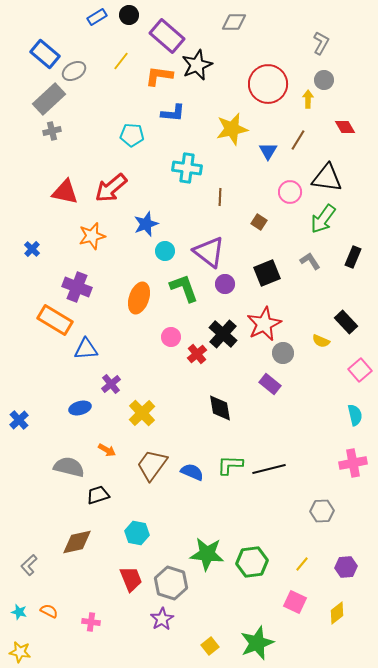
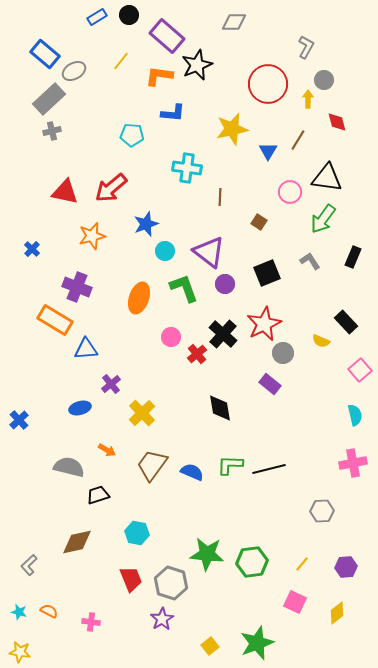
gray L-shape at (321, 43): moved 15 px left, 4 px down
red diamond at (345, 127): moved 8 px left, 5 px up; rotated 15 degrees clockwise
